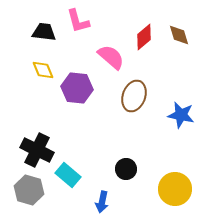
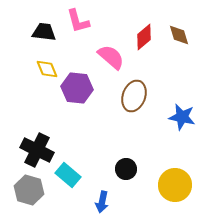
yellow diamond: moved 4 px right, 1 px up
blue star: moved 1 px right, 2 px down
yellow circle: moved 4 px up
